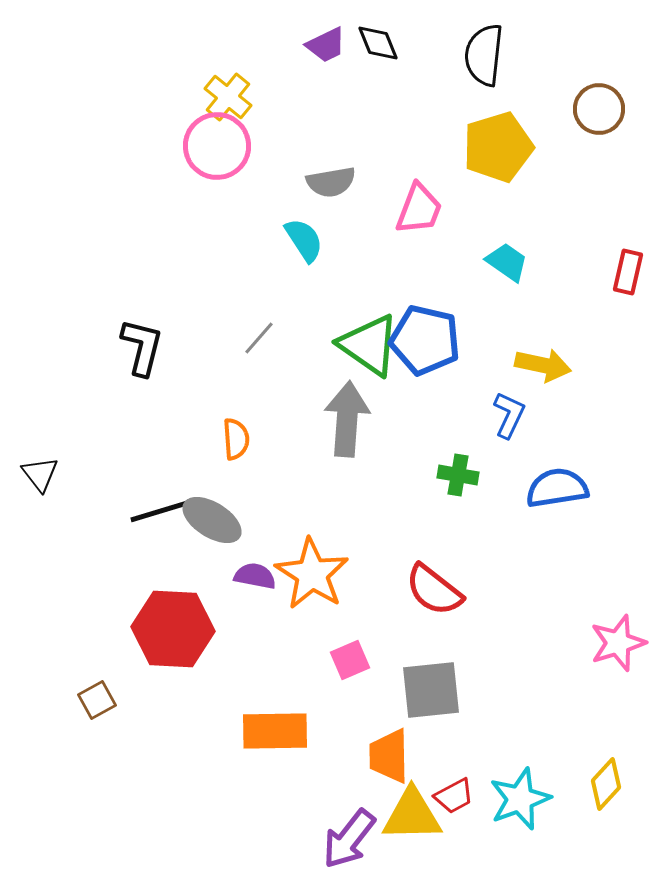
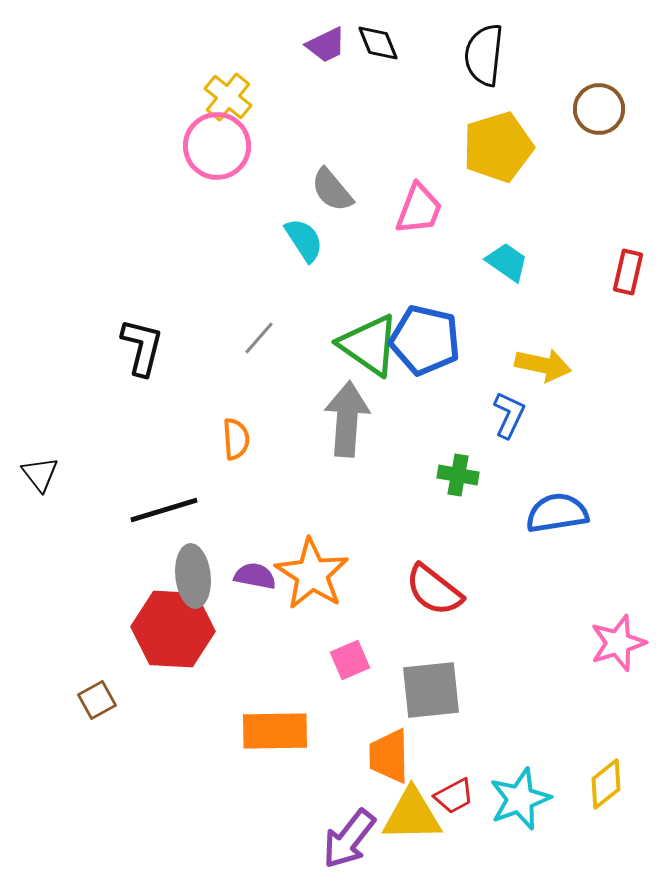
gray semicircle: moved 1 px right, 8 px down; rotated 60 degrees clockwise
blue semicircle: moved 25 px down
gray ellipse: moved 19 px left, 56 px down; rotated 52 degrees clockwise
yellow diamond: rotated 9 degrees clockwise
